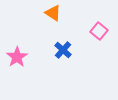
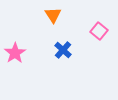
orange triangle: moved 2 px down; rotated 24 degrees clockwise
pink star: moved 2 px left, 4 px up
